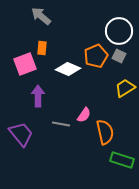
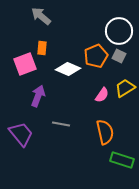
purple arrow: rotated 20 degrees clockwise
pink semicircle: moved 18 px right, 20 px up
